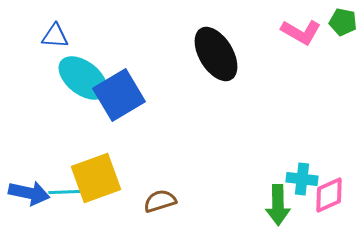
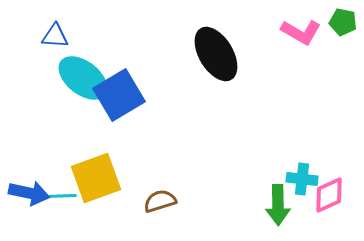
cyan line: moved 5 px left, 4 px down
